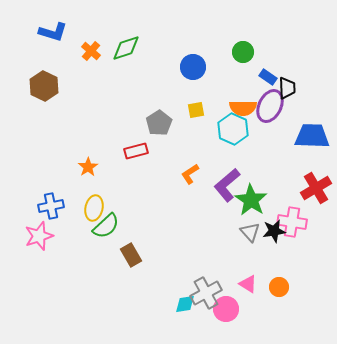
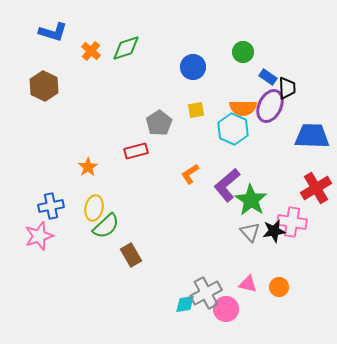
pink triangle: rotated 18 degrees counterclockwise
